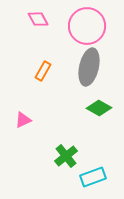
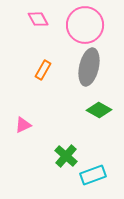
pink circle: moved 2 px left, 1 px up
orange rectangle: moved 1 px up
green diamond: moved 2 px down
pink triangle: moved 5 px down
green cross: rotated 10 degrees counterclockwise
cyan rectangle: moved 2 px up
